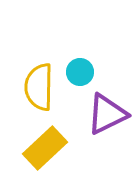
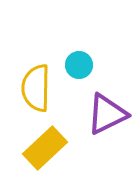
cyan circle: moved 1 px left, 7 px up
yellow semicircle: moved 3 px left, 1 px down
